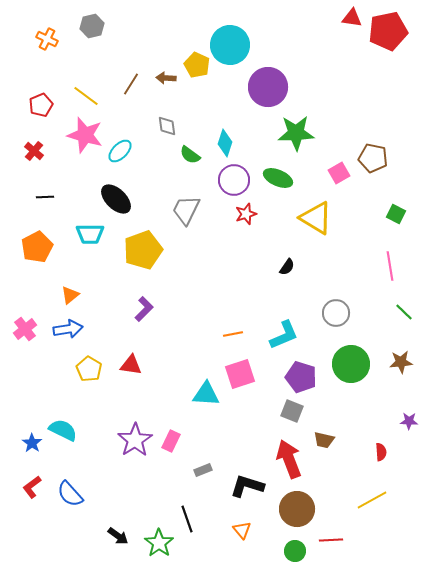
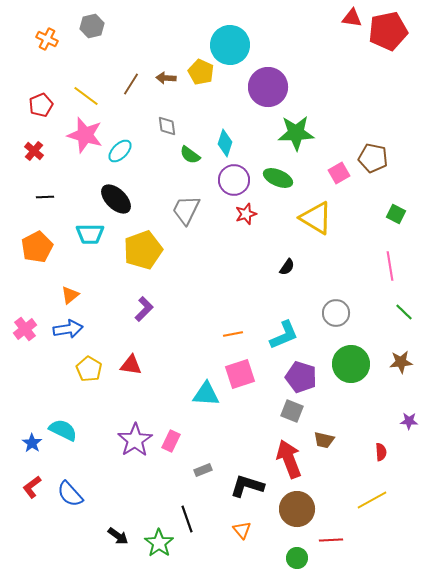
yellow pentagon at (197, 65): moved 4 px right, 7 px down
green circle at (295, 551): moved 2 px right, 7 px down
